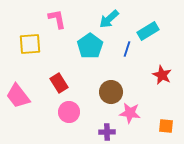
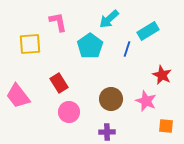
pink L-shape: moved 1 px right, 3 px down
brown circle: moved 7 px down
pink star: moved 16 px right, 12 px up; rotated 15 degrees clockwise
